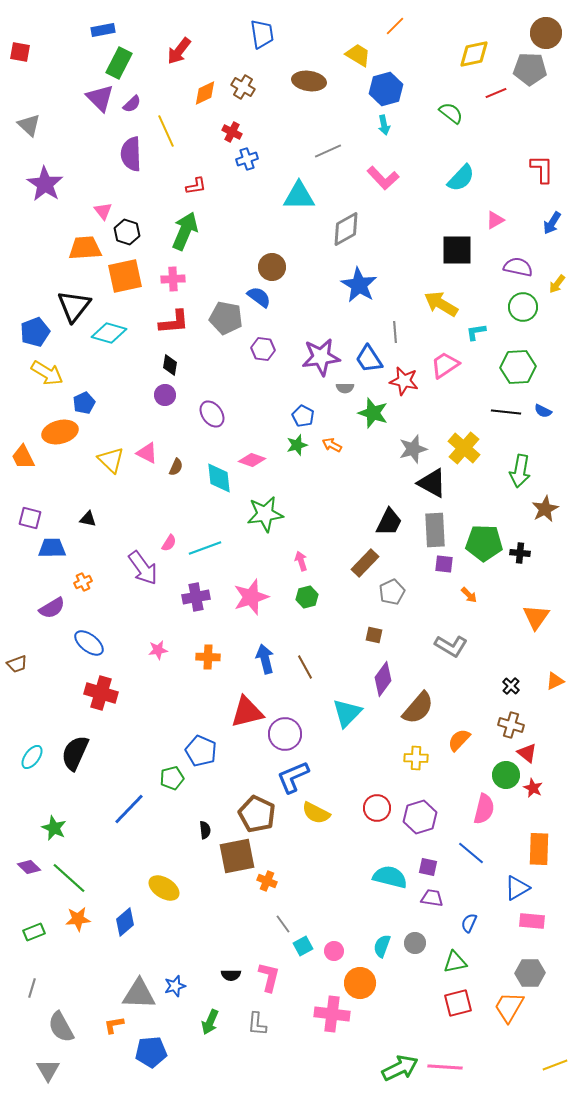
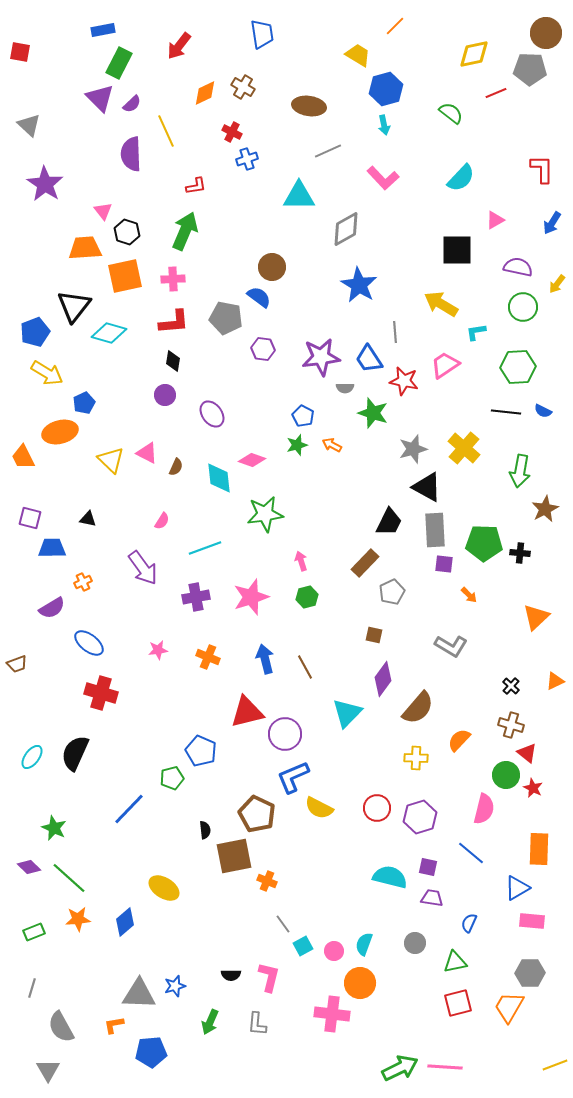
red arrow at (179, 51): moved 5 px up
brown ellipse at (309, 81): moved 25 px down
black diamond at (170, 365): moved 3 px right, 4 px up
black triangle at (432, 483): moved 5 px left, 4 px down
pink semicircle at (169, 543): moved 7 px left, 22 px up
orange triangle at (536, 617): rotated 12 degrees clockwise
orange cross at (208, 657): rotated 20 degrees clockwise
yellow semicircle at (316, 813): moved 3 px right, 5 px up
brown square at (237, 856): moved 3 px left
cyan semicircle at (382, 946): moved 18 px left, 2 px up
